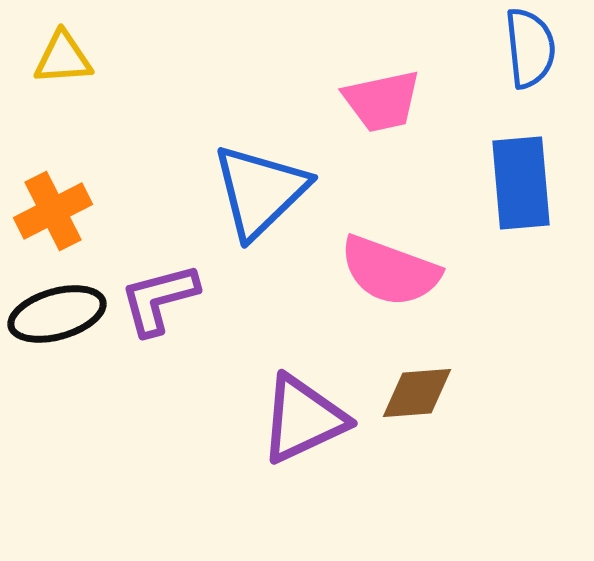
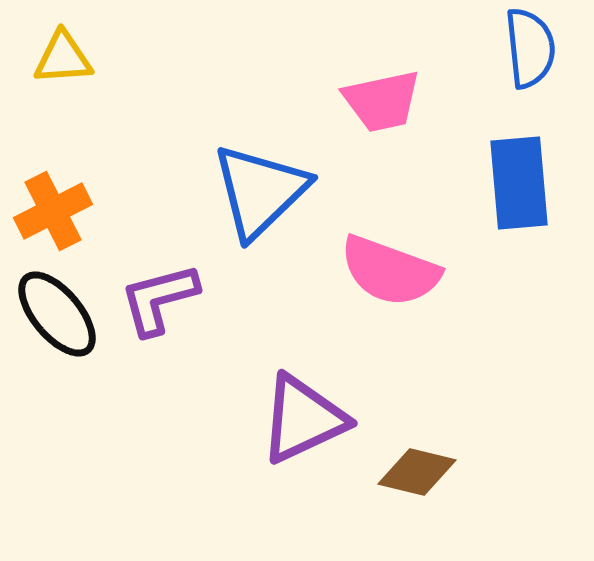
blue rectangle: moved 2 px left
black ellipse: rotated 66 degrees clockwise
brown diamond: moved 79 px down; rotated 18 degrees clockwise
